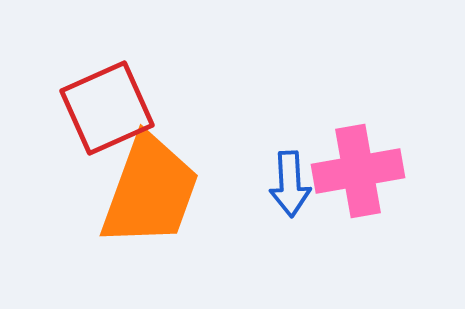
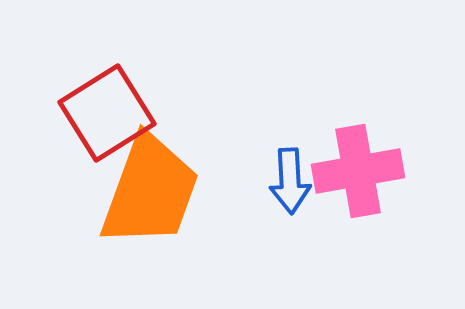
red square: moved 5 px down; rotated 8 degrees counterclockwise
blue arrow: moved 3 px up
